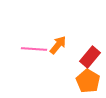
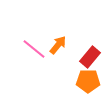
pink line: rotated 35 degrees clockwise
orange pentagon: rotated 30 degrees counterclockwise
